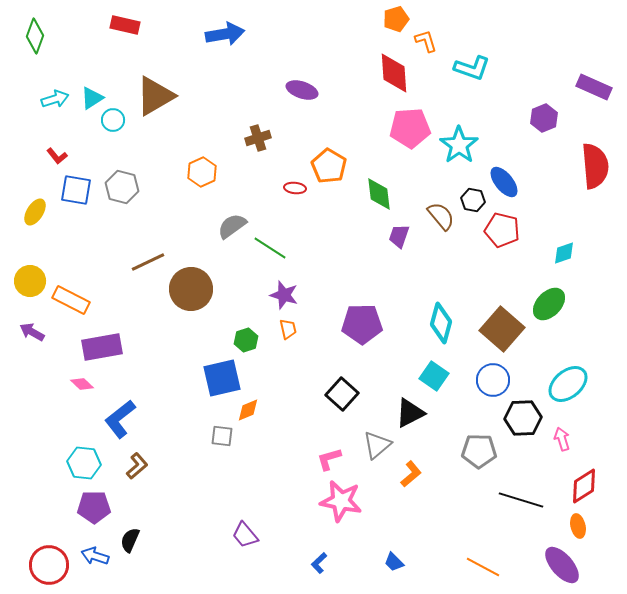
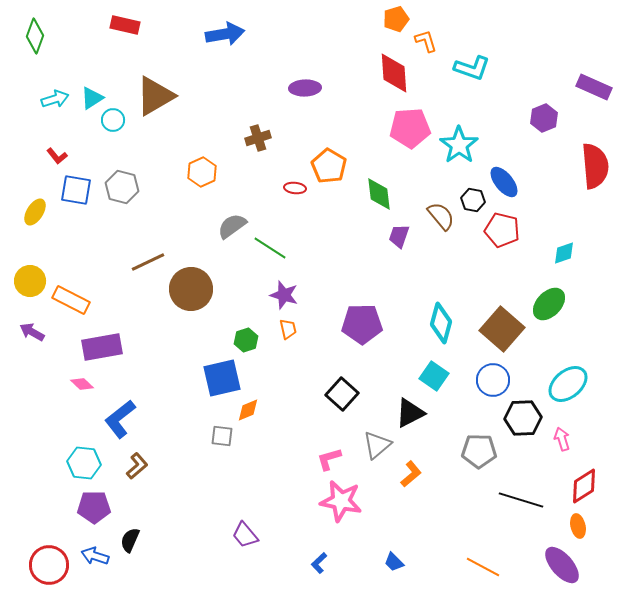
purple ellipse at (302, 90): moved 3 px right, 2 px up; rotated 20 degrees counterclockwise
